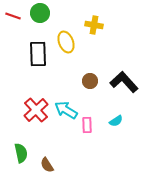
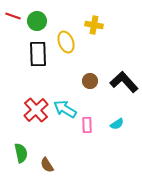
green circle: moved 3 px left, 8 px down
cyan arrow: moved 1 px left, 1 px up
cyan semicircle: moved 1 px right, 3 px down
